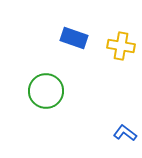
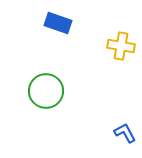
blue rectangle: moved 16 px left, 15 px up
blue L-shape: rotated 25 degrees clockwise
